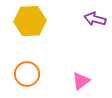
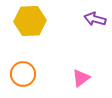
orange circle: moved 4 px left
pink triangle: moved 3 px up
